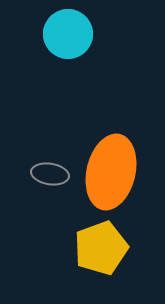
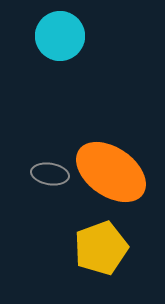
cyan circle: moved 8 px left, 2 px down
orange ellipse: rotated 68 degrees counterclockwise
